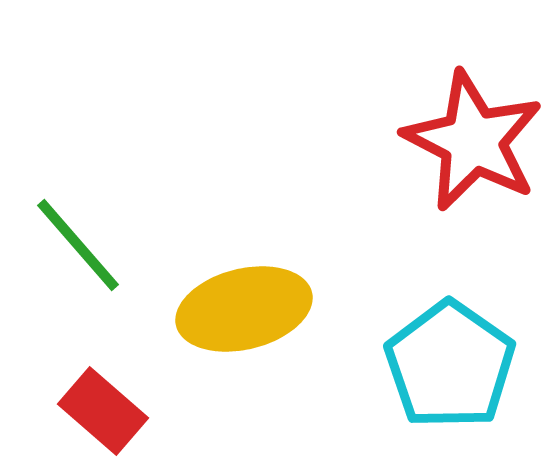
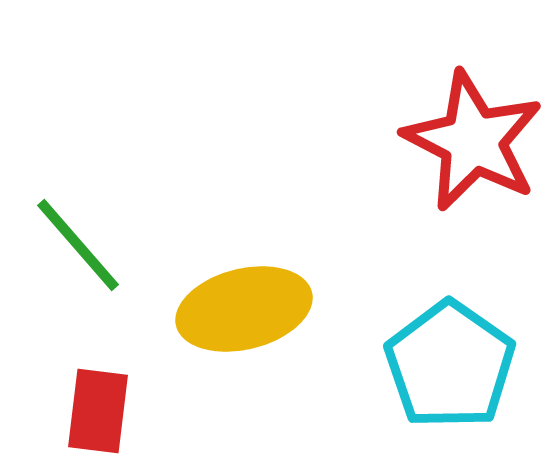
red rectangle: moved 5 px left; rotated 56 degrees clockwise
